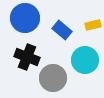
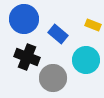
blue circle: moved 1 px left, 1 px down
yellow rectangle: rotated 35 degrees clockwise
blue rectangle: moved 4 px left, 4 px down
cyan circle: moved 1 px right
